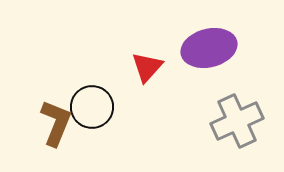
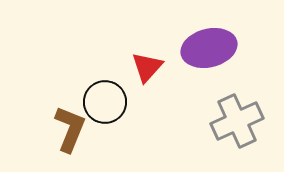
black circle: moved 13 px right, 5 px up
brown L-shape: moved 14 px right, 6 px down
